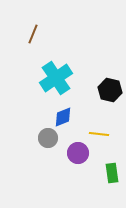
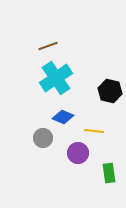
brown line: moved 15 px right, 12 px down; rotated 48 degrees clockwise
black hexagon: moved 1 px down
blue diamond: rotated 45 degrees clockwise
yellow line: moved 5 px left, 3 px up
gray circle: moved 5 px left
green rectangle: moved 3 px left
